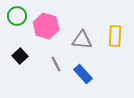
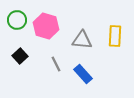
green circle: moved 4 px down
